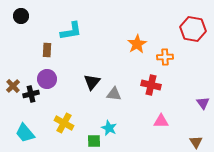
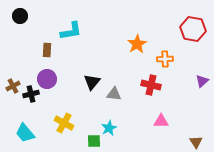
black circle: moved 1 px left
orange cross: moved 2 px down
brown cross: rotated 16 degrees clockwise
purple triangle: moved 1 px left, 22 px up; rotated 24 degrees clockwise
cyan star: rotated 21 degrees clockwise
